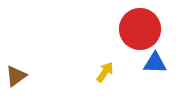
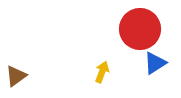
blue triangle: rotated 35 degrees counterclockwise
yellow arrow: moved 3 px left; rotated 15 degrees counterclockwise
